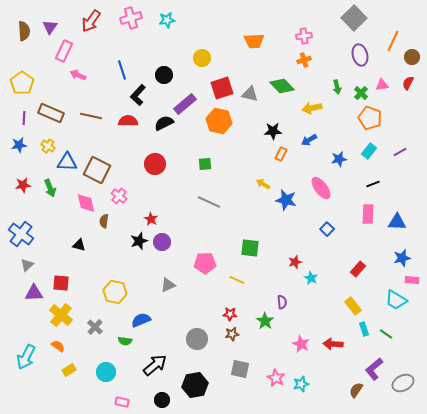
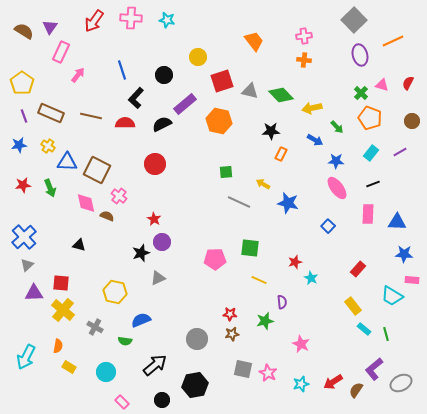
pink cross at (131, 18): rotated 20 degrees clockwise
gray square at (354, 18): moved 2 px down
cyan star at (167, 20): rotated 21 degrees clockwise
red arrow at (91, 21): moved 3 px right
brown semicircle at (24, 31): rotated 54 degrees counterclockwise
orange trapezoid at (254, 41): rotated 125 degrees counterclockwise
orange line at (393, 41): rotated 40 degrees clockwise
pink rectangle at (64, 51): moved 3 px left, 1 px down
brown circle at (412, 57): moved 64 px down
yellow circle at (202, 58): moved 4 px left, 1 px up
orange cross at (304, 60): rotated 24 degrees clockwise
pink arrow at (78, 75): rotated 105 degrees clockwise
pink triangle at (382, 85): rotated 24 degrees clockwise
green diamond at (282, 86): moved 1 px left, 9 px down
green arrow at (337, 87): moved 40 px down; rotated 32 degrees counterclockwise
red square at (222, 88): moved 7 px up
gray triangle at (250, 94): moved 3 px up
black L-shape at (138, 95): moved 2 px left, 3 px down
purple line at (24, 118): moved 2 px up; rotated 24 degrees counterclockwise
red semicircle at (128, 121): moved 3 px left, 2 px down
black semicircle at (164, 123): moved 2 px left, 1 px down
black star at (273, 131): moved 2 px left
blue arrow at (309, 140): moved 6 px right; rotated 119 degrees counterclockwise
cyan rectangle at (369, 151): moved 2 px right, 2 px down
blue star at (339, 159): moved 3 px left, 2 px down; rotated 14 degrees clockwise
green square at (205, 164): moved 21 px right, 8 px down
pink ellipse at (321, 188): moved 16 px right
blue star at (286, 200): moved 2 px right, 3 px down
gray line at (209, 202): moved 30 px right
red star at (151, 219): moved 3 px right
brown semicircle at (104, 221): moved 3 px right, 5 px up; rotated 104 degrees clockwise
blue square at (327, 229): moved 1 px right, 3 px up
blue cross at (21, 234): moved 3 px right, 3 px down; rotated 10 degrees clockwise
black star at (139, 241): moved 2 px right, 12 px down
blue star at (402, 258): moved 2 px right, 4 px up; rotated 18 degrees clockwise
pink pentagon at (205, 263): moved 10 px right, 4 px up
yellow line at (237, 280): moved 22 px right
gray triangle at (168, 285): moved 10 px left, 7 px up
cyan trapezoid at (396, 300): moved 4 px left, 4 px up
yellow cross at (61, 315): moved 2 px right, 5 px up
green star at (265, 321): rotated 24 degrees clockwise
gray cross at (95, 327): rotated 14 degrees counterclockwise
cyan rectangle at (364, 329): rotated 32 degrees counterclockwise
green line at (386, 334): rotated 40 degrees clockwise
red arrow at (333, 344): moved 38 px down; rotated 36 degrees counterclockwise
orange semicircle at (58, 346): rotated 64 degrees clockwise
gray square at (240, 369): moved 3 px right
yellow rectangle at (69, 370): moved 3 px up; rotated 64 degrees clockwise
pink star at (276, 378): moved 8 px left, 5 px up
gray ellipse at (403, 383): moved 2 px left
pink rectangle at (122, 402): rotated 32 degrees clockwise
